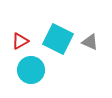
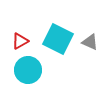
cyan circle: moved 3 px left
